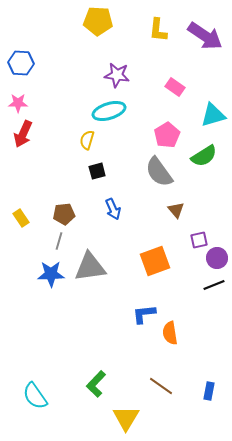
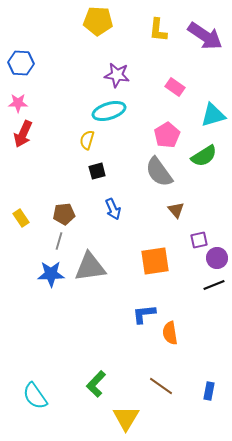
orange square: rotated 12 degrees clockwise
